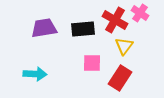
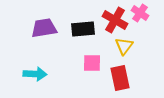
red rectangle: rotated 45 degrees counterclockwise
